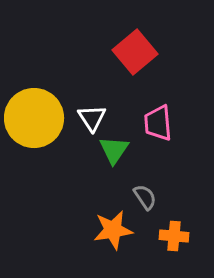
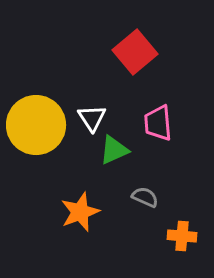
yellow circle: moved 2 px right, 7 px down
green triangle: rotated 32 degrees clockwise
gray semicircle: rotated 32 degrees counterclockwise
orange star: moved 33 px left, 18 px up; rotated 12 degrees counterclockwise
orange cross: moved 8 px right
